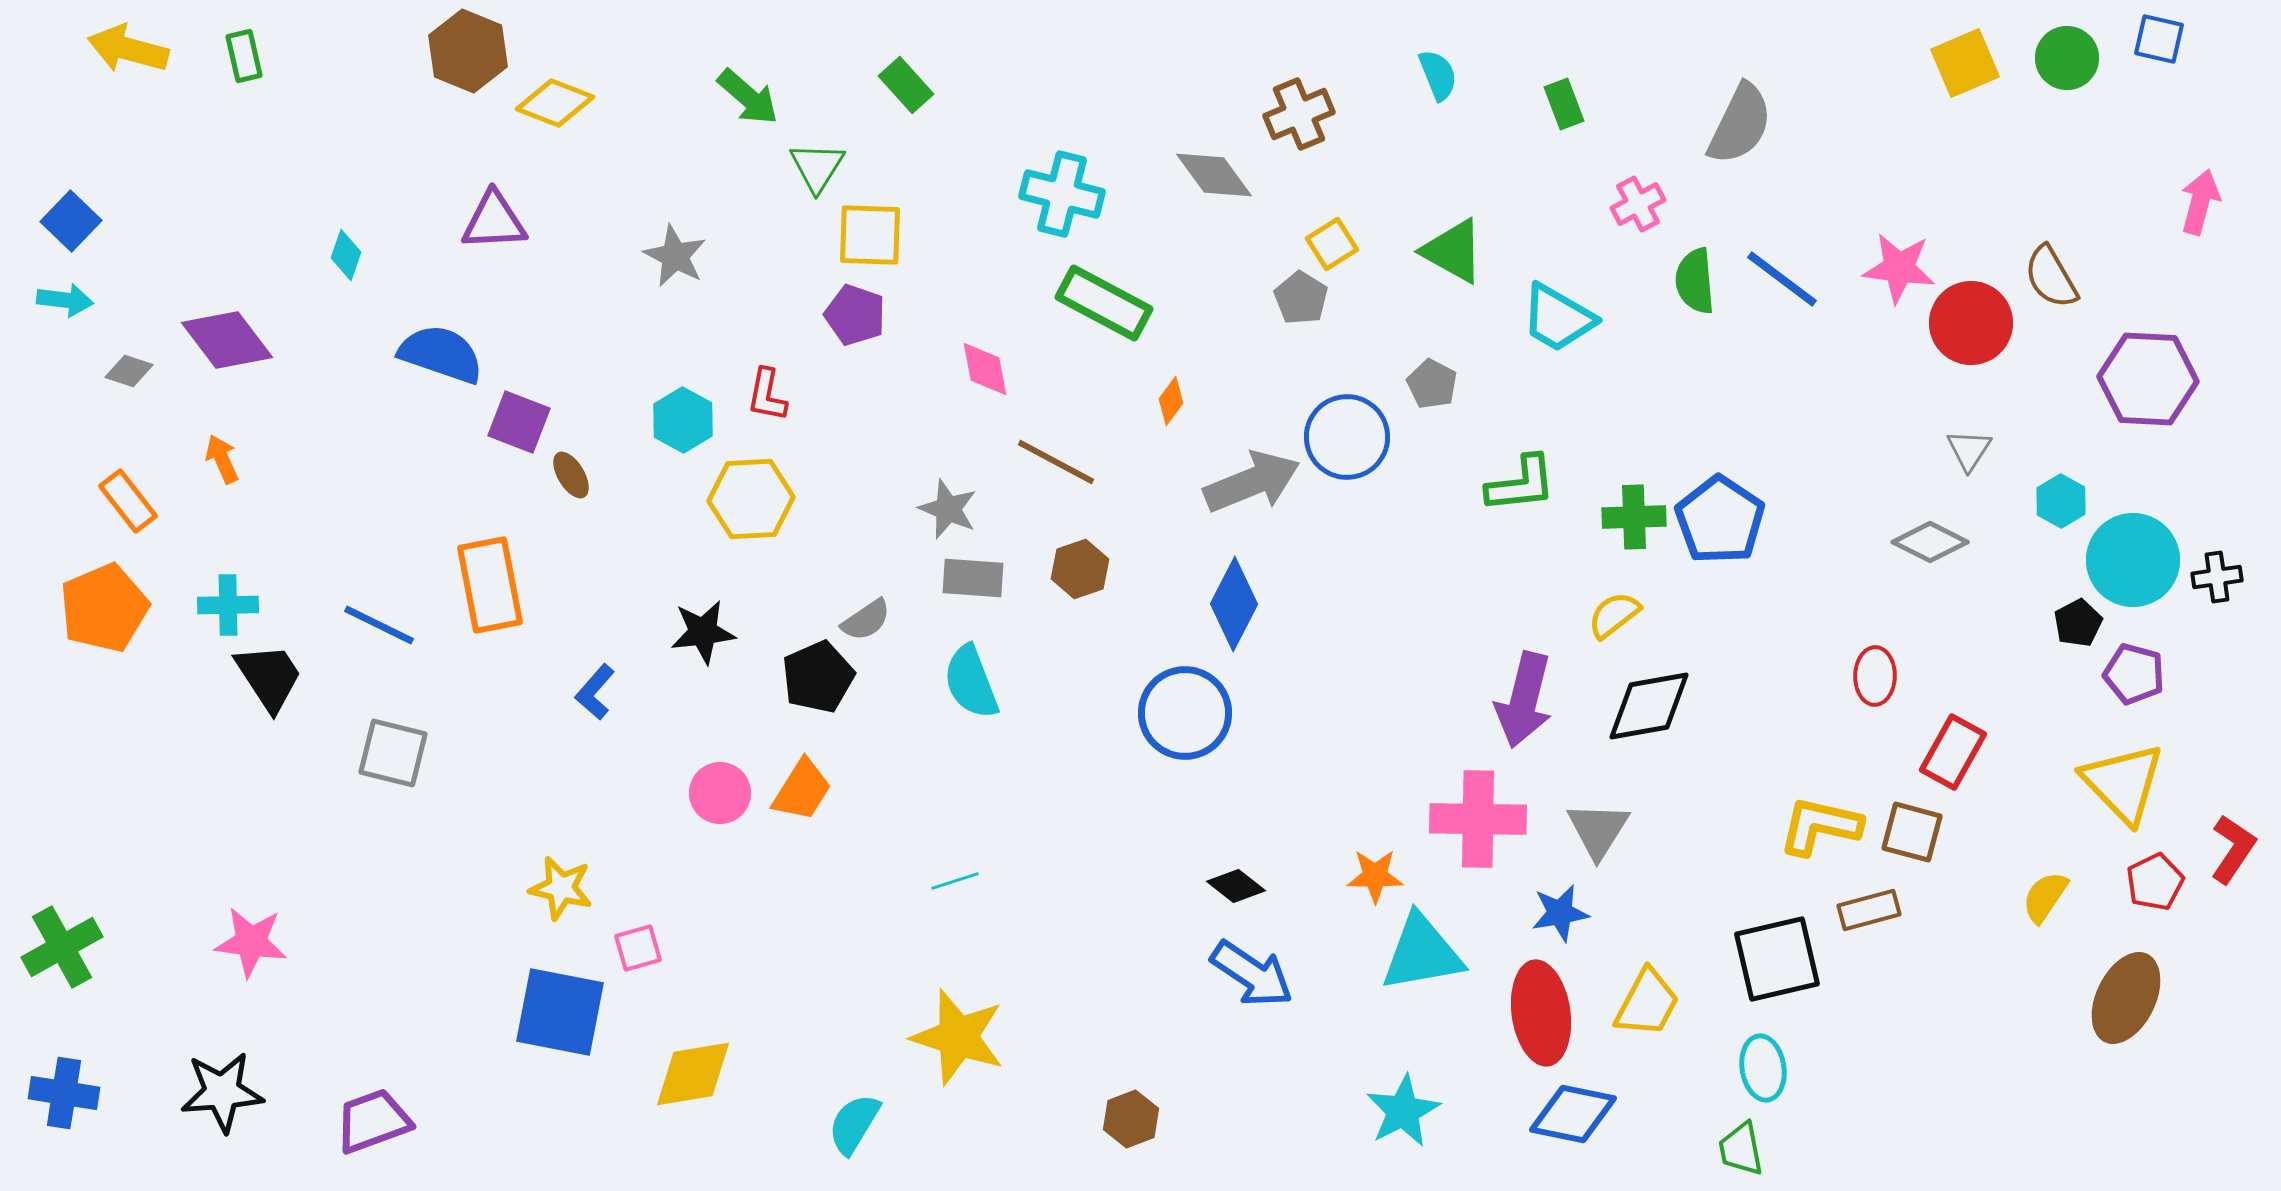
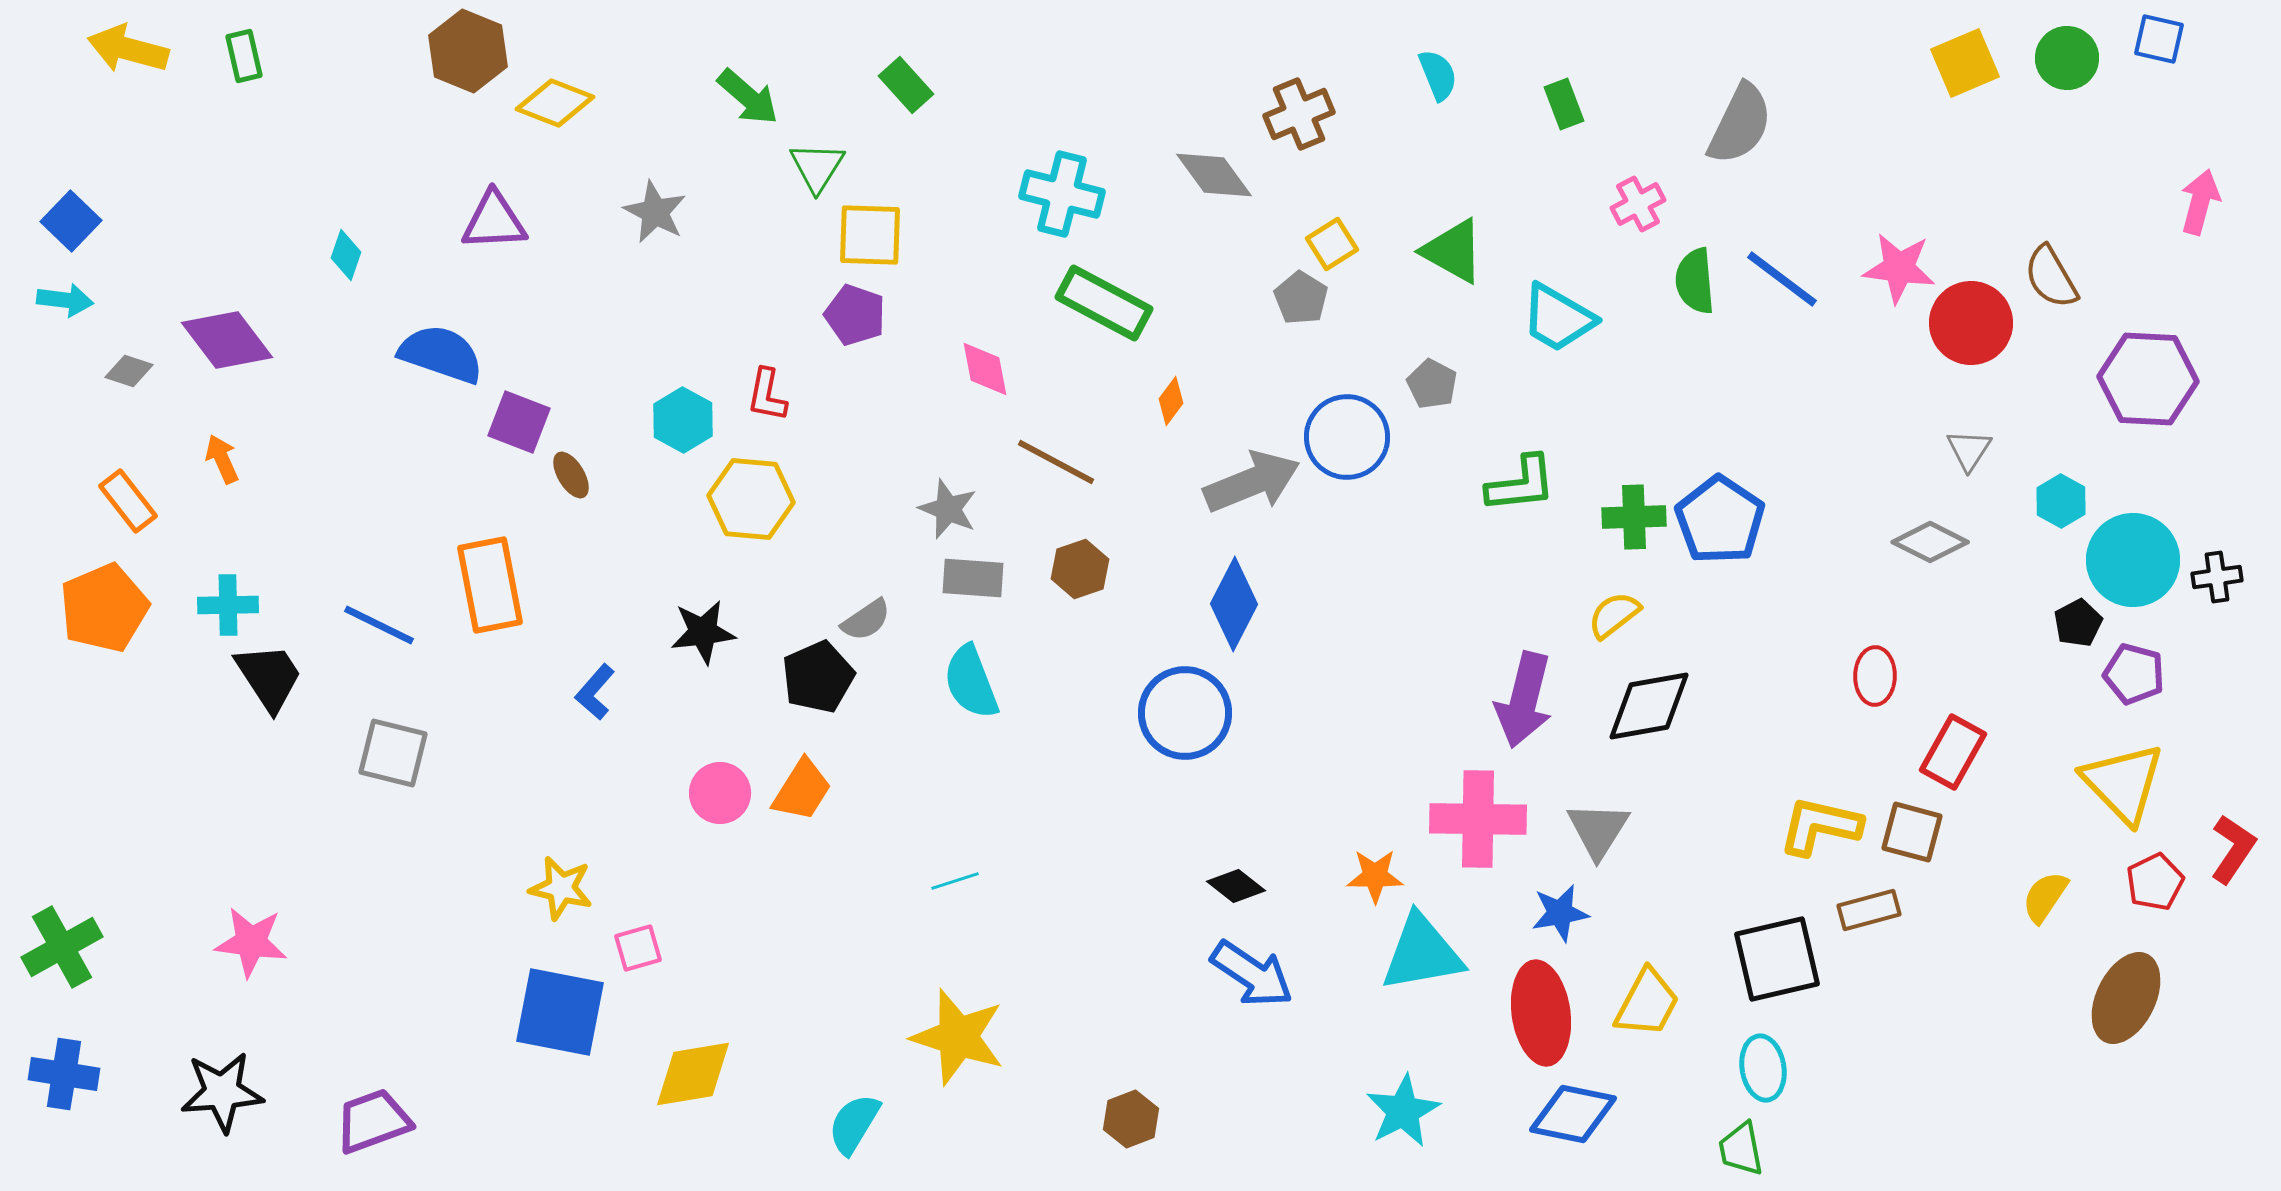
gray star at (675, 256): moved 20 px left, 44 px up
yellow hexagon at (751, 499): rotated 8 degrees clockwise
blue cross at (64, 1093): moved 19 px up
